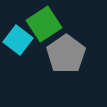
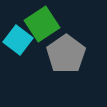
green square: moved 2 px left
